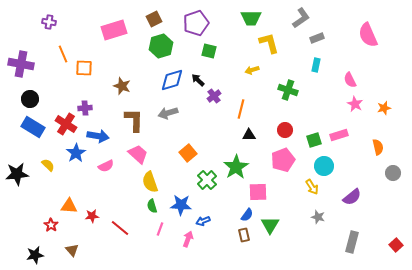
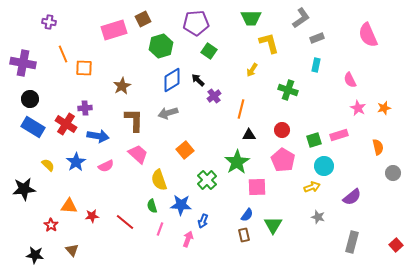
brown square at (154, 19): moved 11 px left
purple pentagon at (196, 23): rotated 15 degrees clockwise
green square at (209, 51): rotated 21 degrees clockwise
purple cross at (21, 64): moved 2 px right, 1 px up
yellow arrow at (252, 70): rotated 40 degrees counterclockwise
blue diamond at (172, 80): rotated 15 degrees counterclockwise
brown star at (122, 86): rotated 24 degrees clockwise
pink star at (355, 104): moved 3 px right, 4 px down
red circle at (285, 130): moved 3 px left
blue star at (76, 153): moved 9 px down
orange square at (188, 153): moved 3 px left, 3 px up
pink pentagon at (283, 160): rotated 20 degrees counterclockwise
green star at (236, 167): moved 1 px right, 5 px up
black star at (17, 174): moved 7 px right, 15 px down
yellow semicircle at (150, 182): moved 9 px right, 2 px up
yellow arrow at (312, 187): rotated 77 degrees counterclockwise
pink square at (258, 192): moved 1 px left, 5 px up
blue arrow at (203, 221): rotated 48 degrees counterclockwise
green triangle at (270, 225): moved 3 px right
red line at (120, 228): moved 5 px right, 6 px up
black star at (35, 255): rotated 18 degrees clockwise
